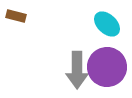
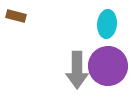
cyan ellipse: rotated 52 degrees clockwise
purple circle: moved 1 px right, 1 px up
